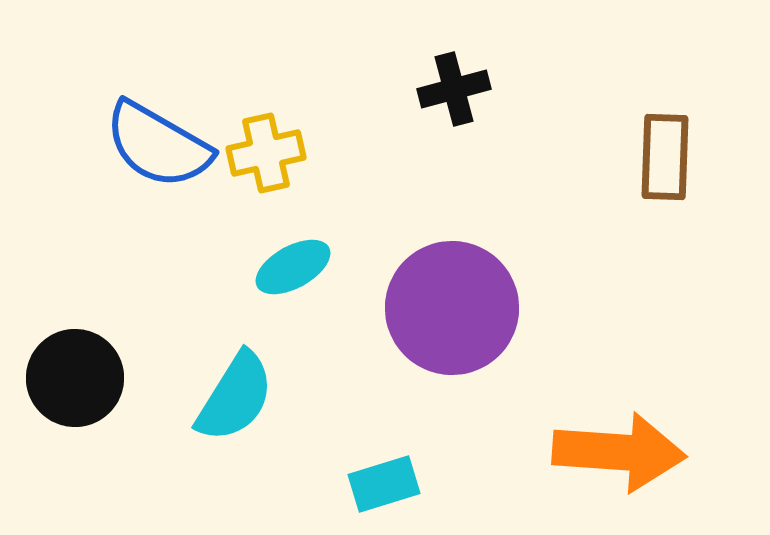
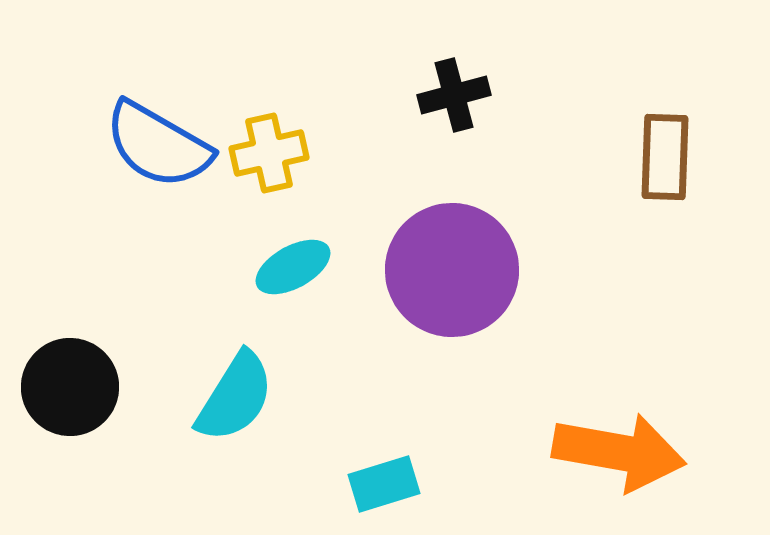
black cross: moved 6 px down
yellow cross: moved 3 px right
purple circle: moved 38 px up
black circle: moved 5 px left, 9 px down
orange arrow: rotated 6 degrees clockwise
